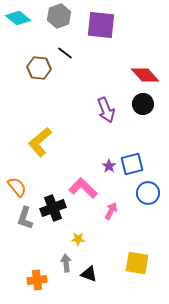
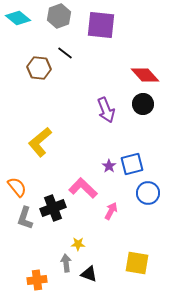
yellow star: moved 5 px down
